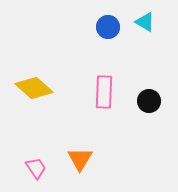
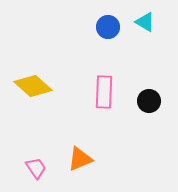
yellow diamond: moved 1 px left, 2 px up
orange triangle: rotated 36 degrees clockwise
